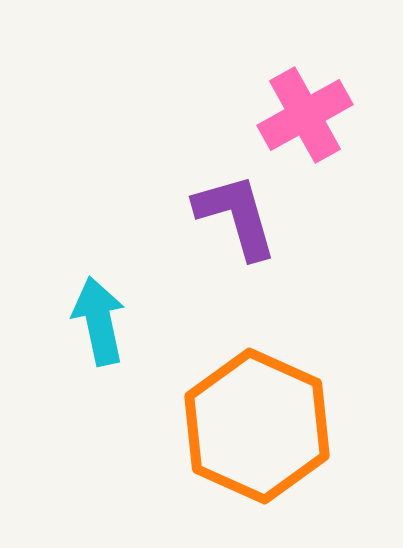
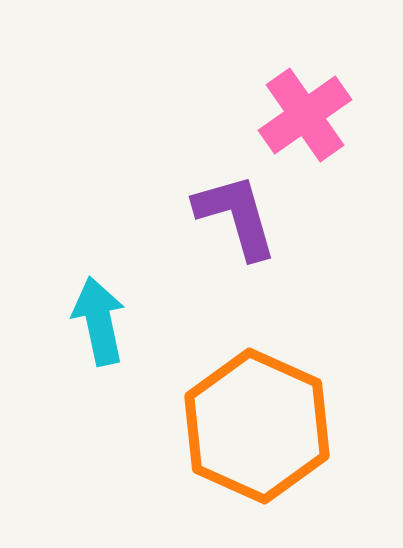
pink cross: rotated 6 degrees counterclockwise
